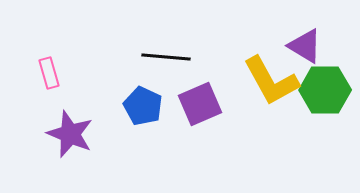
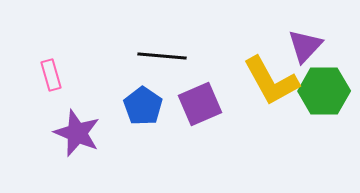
purple triangle: rotated 42 degrees clockwise
black line: moved 4 px left, 1 px up
pink rectangle: moved 2 px right, 2 px down
green hexagon: moved 1 px left, 1 px down
blue pentagon: rotated 9 degrees clockwise
purple star: moved 7 px right, 1 px up
